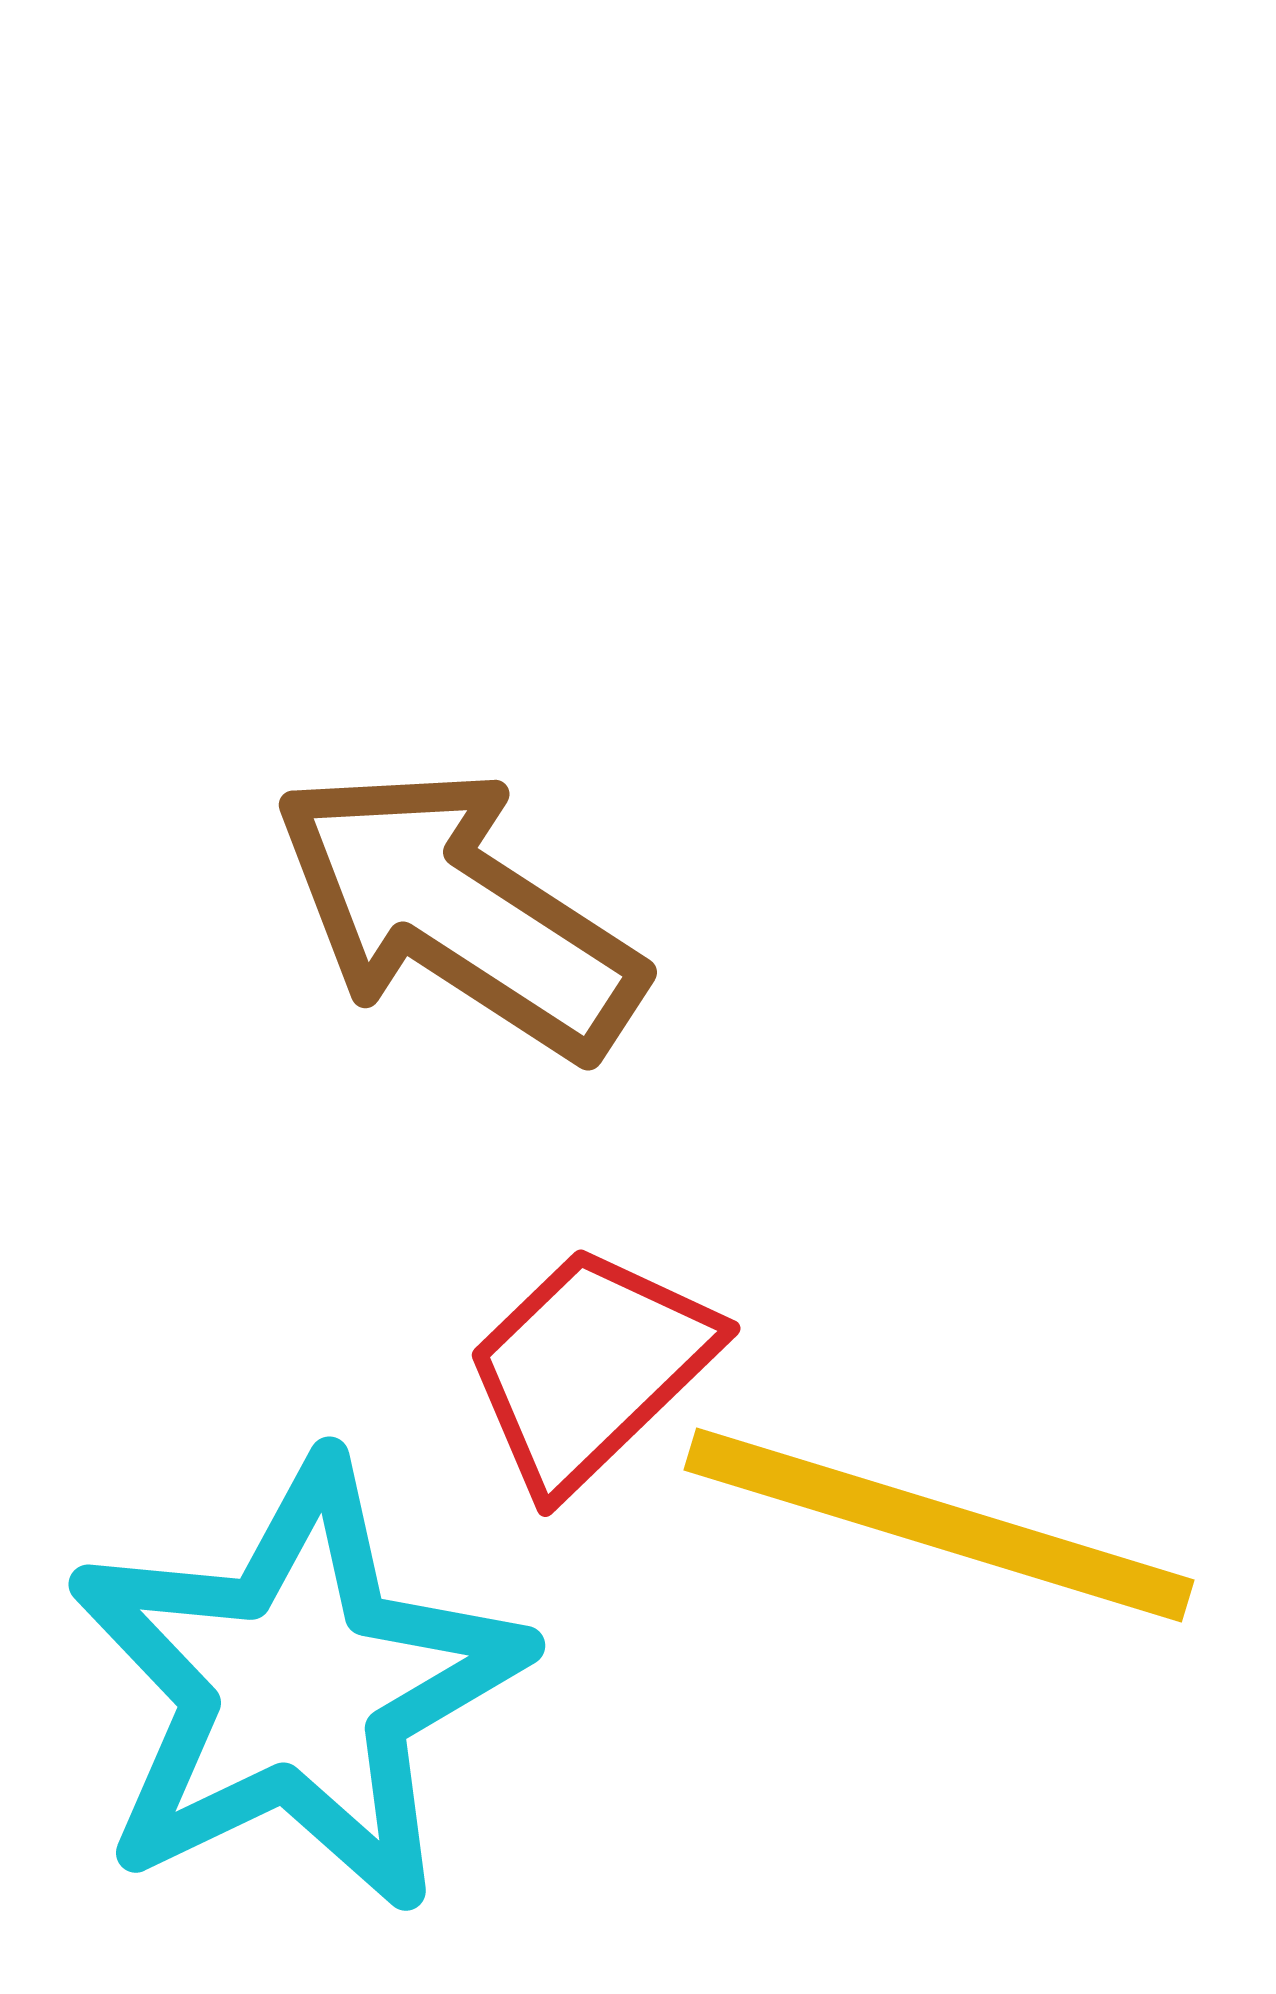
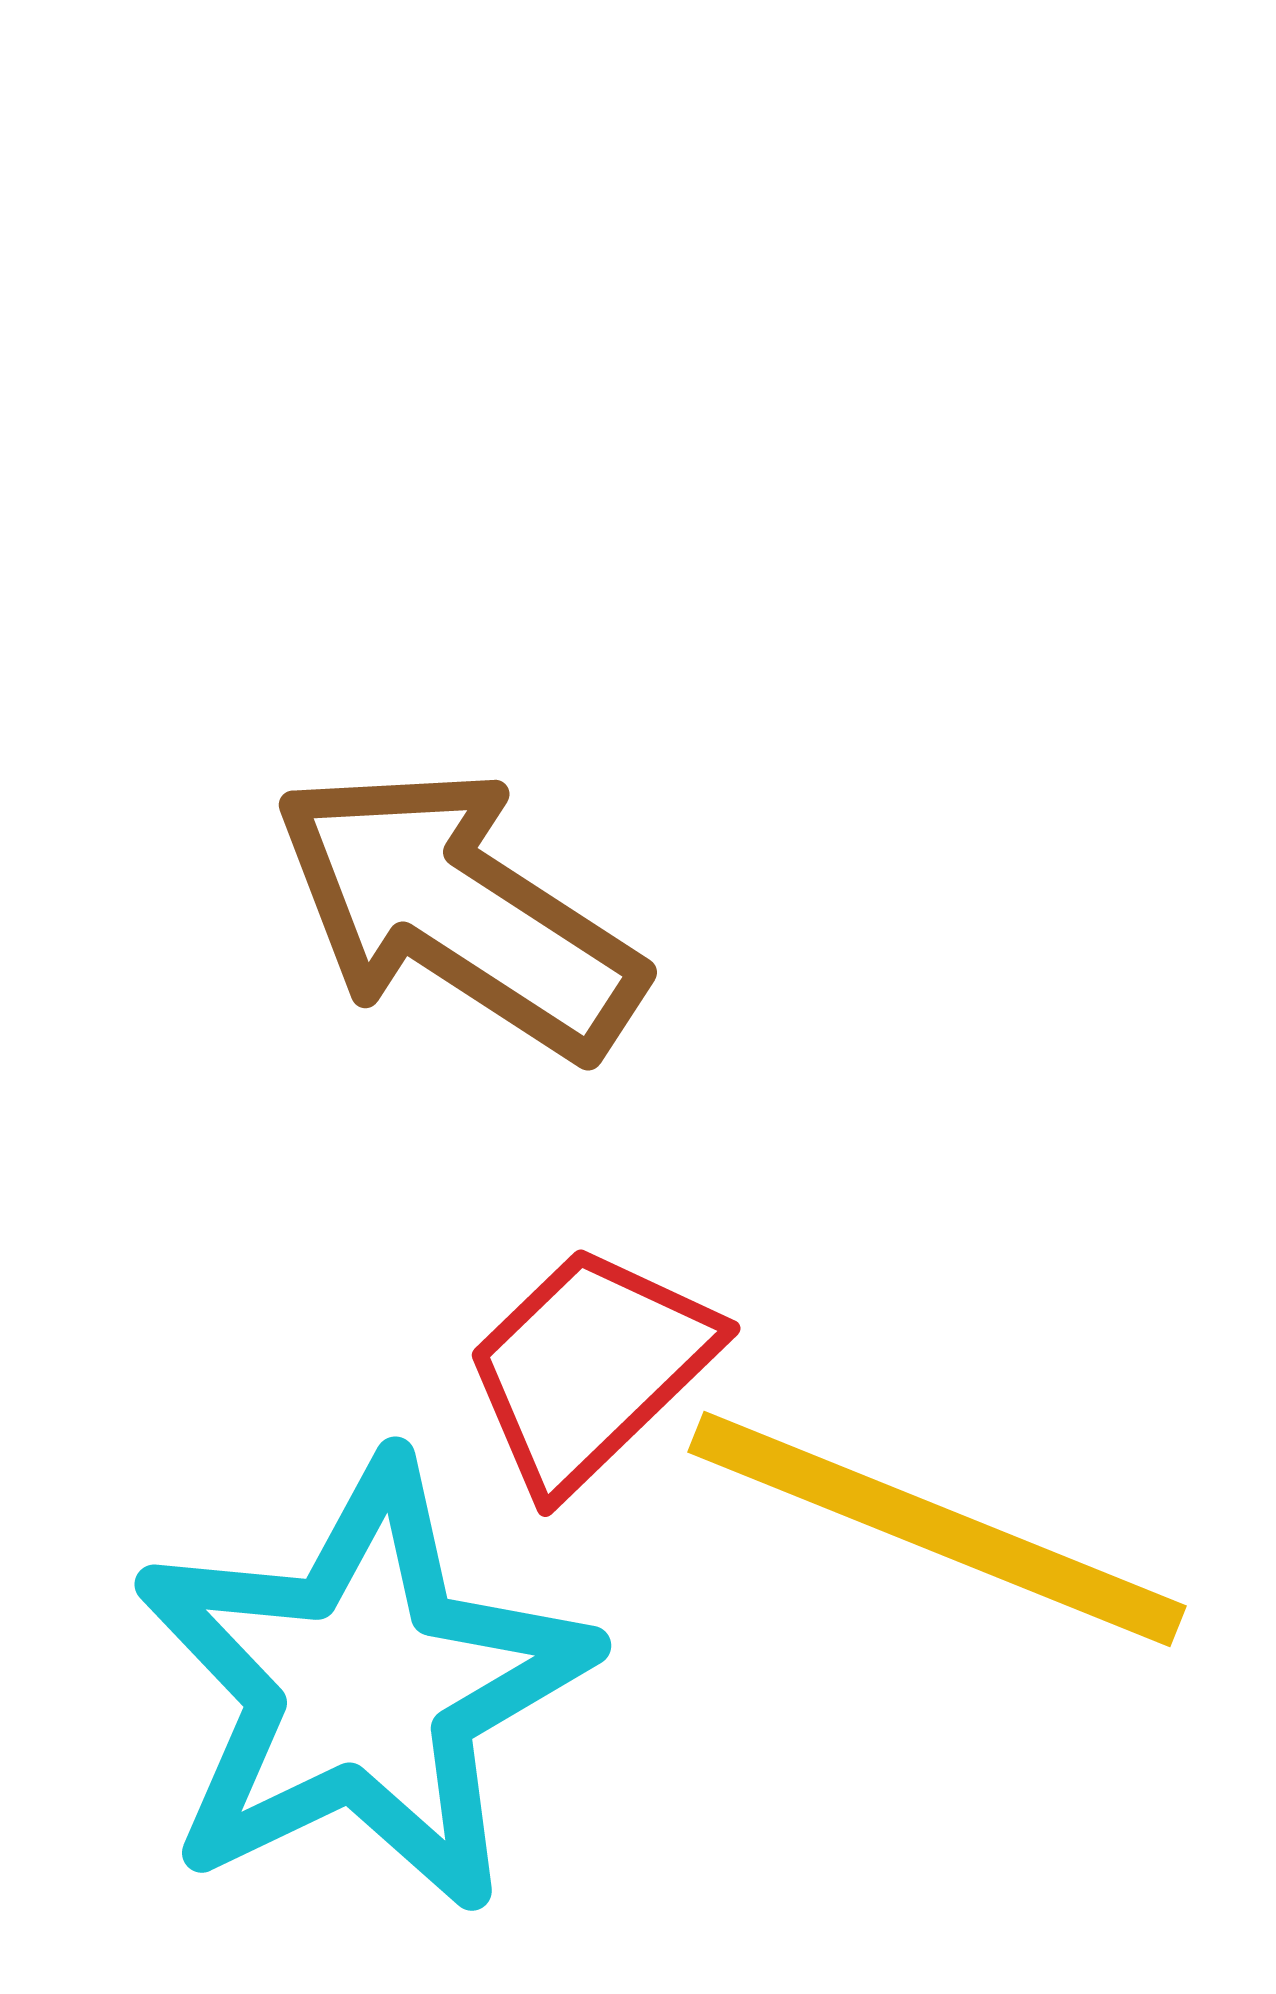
yellow line: moved 2 px left, 4 px down; rotated 5 degrees clockwise
cyan star: moved 66 px right
